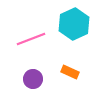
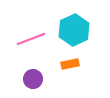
cyan hexagon: moved 6 px down
orange rectangle: moved 8 px up; rotated 36 degrees counterclockwise
